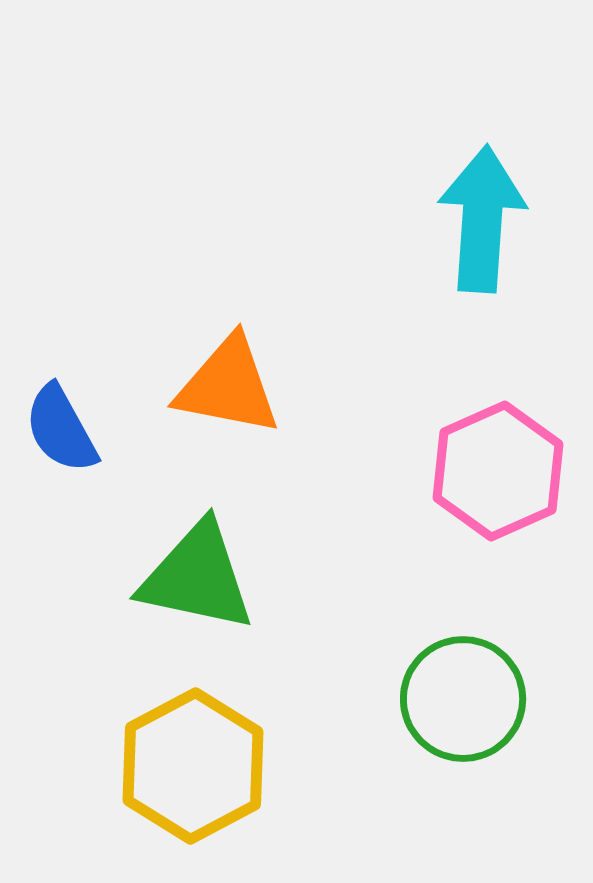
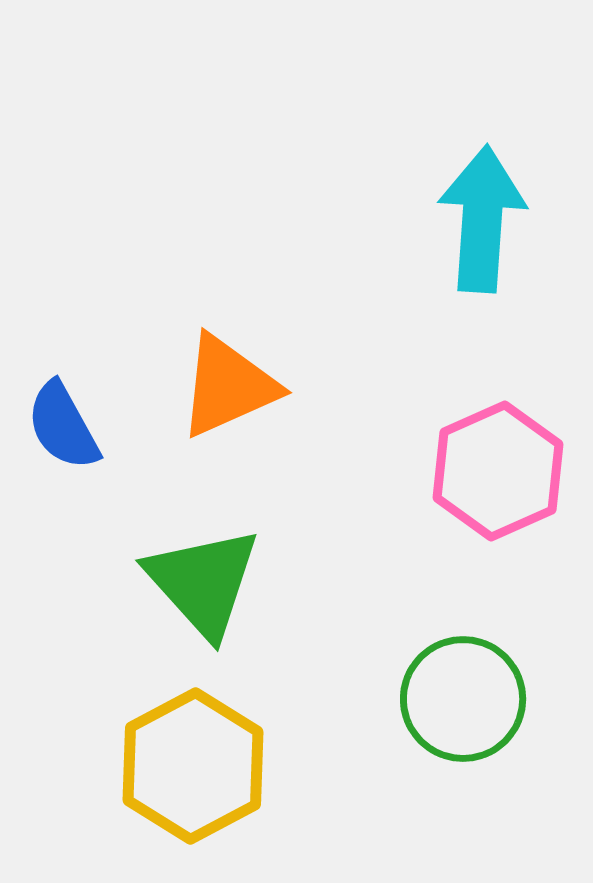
orange triangle: rotated 35 degrees counterclockwise
blue semicircle: moved 2 px right, 3 px up
green triangle: moved 6 px right, 5 px down; rotated 36 degrees clockwise
